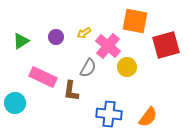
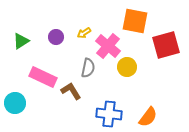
gray semicircle: rotated 18 degrees counterclockwise
brown L-shape: rotated 140 degrees clockwise
